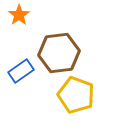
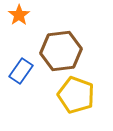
brown hexagon: moved 2 px right, 2 px up
blue rectangle: rotated 20 degrees counterclockwise
